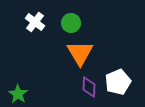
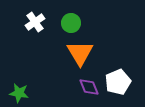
white cross: rotated 18 degrees clockwise
purple diamond: rotated 25 degrees counterclockwise
green star: moved 1 px right, 1 px up; rotated 24 degrees counterclockwise
